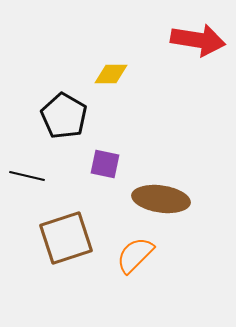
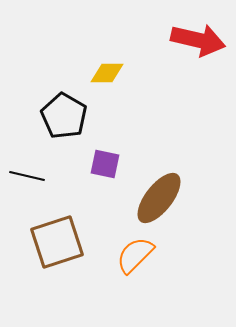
red arrow: rotated 4 degrees clockwise
yellow diamond: moved 4 px left, 1 px up
brown ellipse: moved 2 px left, 1 px up; rotated 60 degrees counterclockwise
brown square: moved 9 px left, 4 px down
